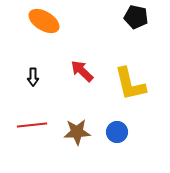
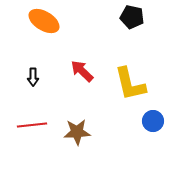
black pentagon: moved 4 px left
blue circle: moved 36 px right, 11 px up
